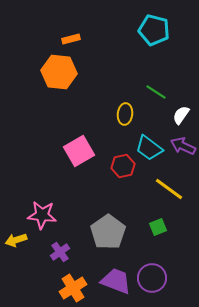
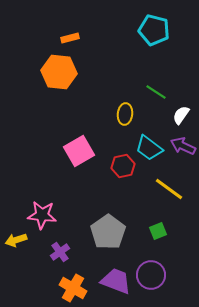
orange rectangle: moved 1 px left, 1 px up
green square: moved 4 px down
purple circle: moved 1 px left, 3 px up
orange cross: rotated 28 degrees counterclockwise
